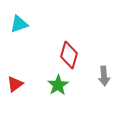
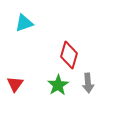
cyan triangle: moved 5 px right, 1 px up
gray arrow: moved 16 px left, 7 px down
red triangle: rotated 18 degrees counterclockwise
